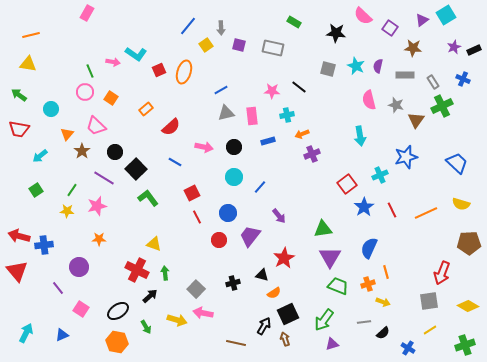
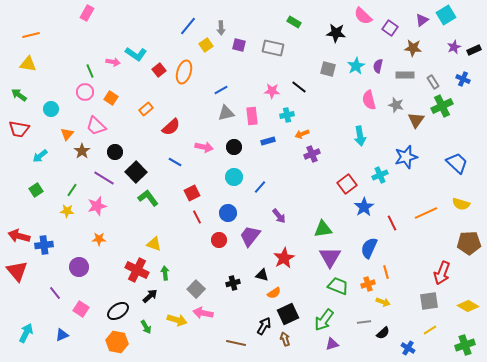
cyan star at (356, 66): rotated 18 degrees clockwise
red square at (159, 70): rotated 16 degrees counterclockwise
black square at (136, 169): moved 3 px down
red line at (392, 210): moved 13 px down
purple line at (58, 288): moved 3 px left, 5 px down
